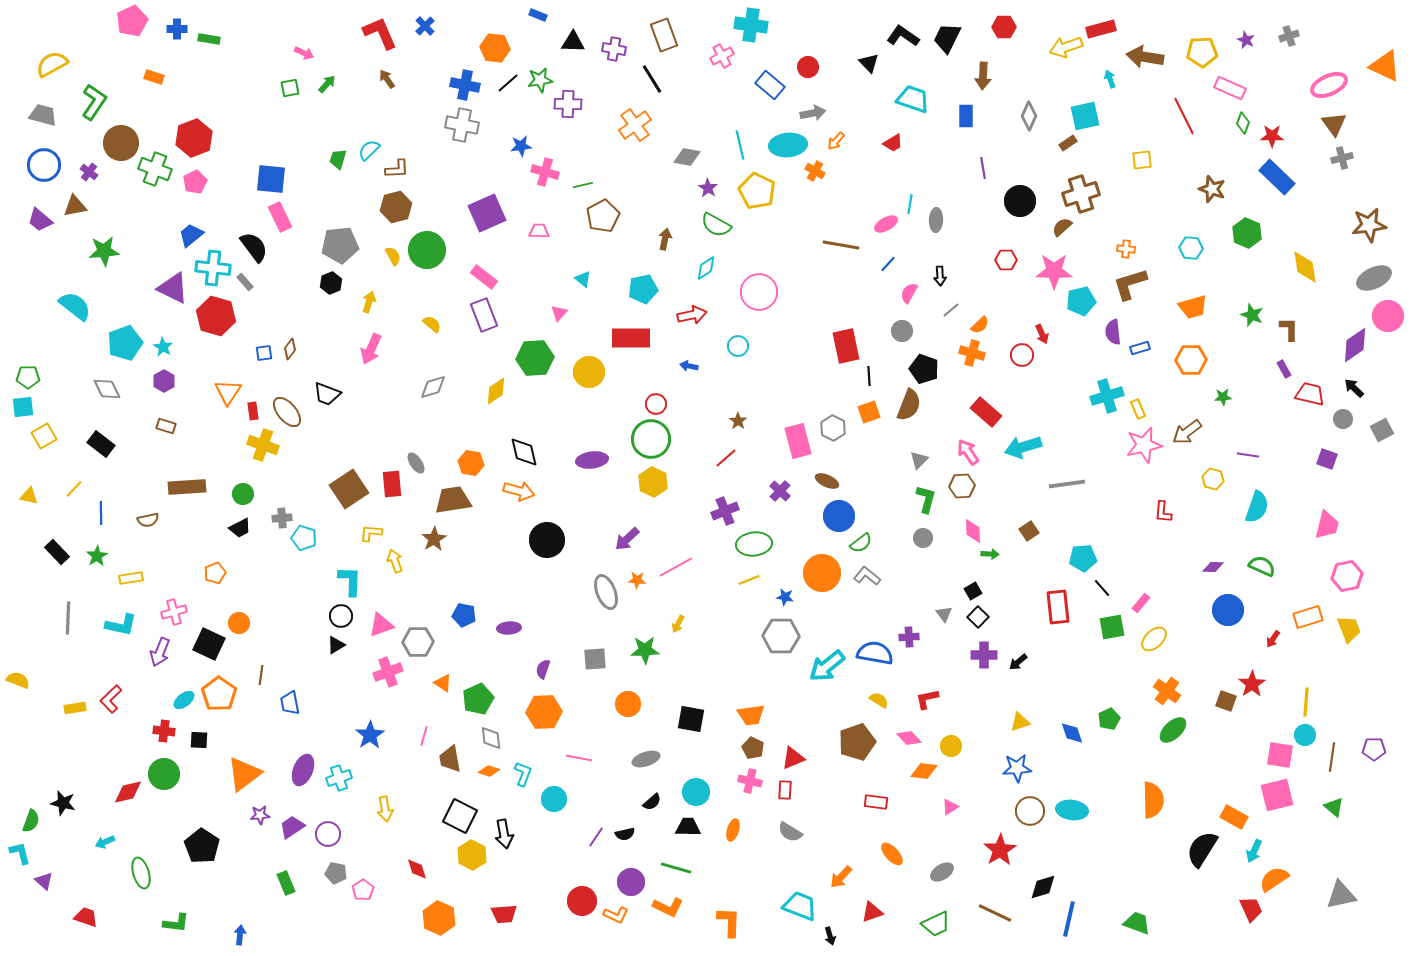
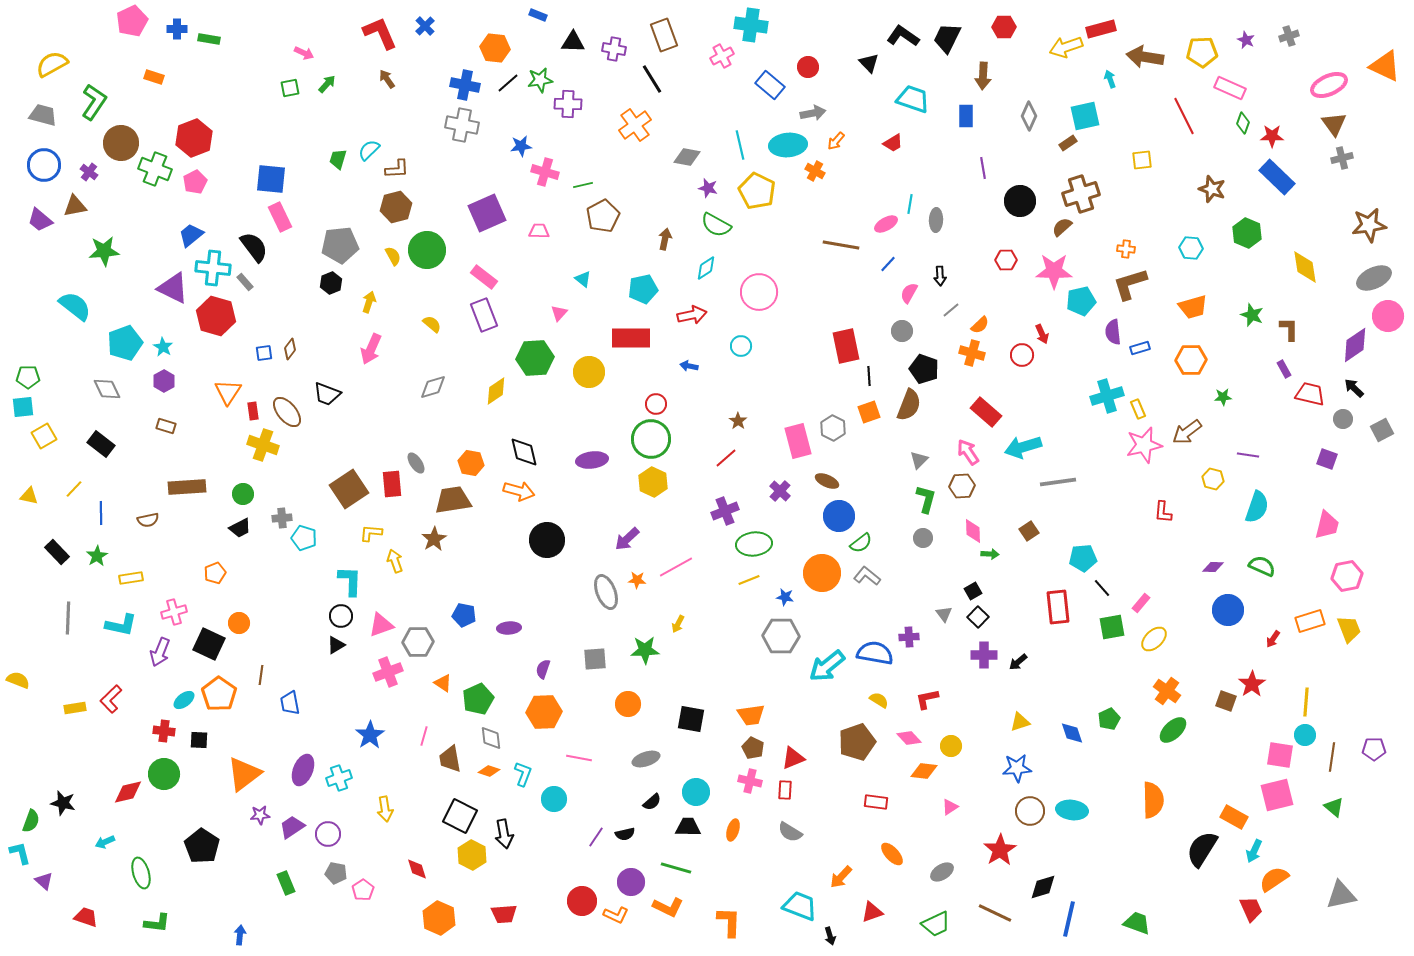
purple star at (708, 188): rotated 18 degrees counterclockwise
cyan circle at (738, 346): moved 3 px right
gray line at (1067, 484): moved 9 px left, 2 px up
orange rectangle at (1308, 617): moved 2 px right, 4 px down
green L-shape at (176, 923): moved 19 px left
